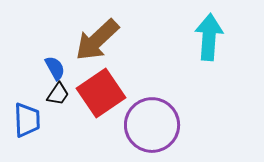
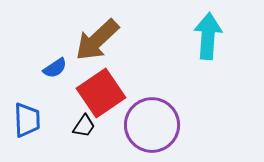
cyan arrow: moved 1 px left, 1 px up
blue semicircle: rotated 85 degrees clockwise
black trapezoid: moved 26 px right, 32 px down
